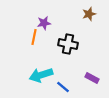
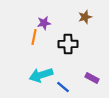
brown star: moved 4 px left, 3 px down
black cross: rotated 12 degrees counterclockwise
